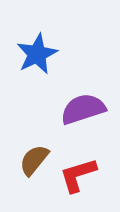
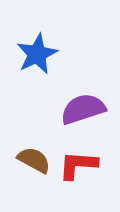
brown semicircle: rotated 80 degrees clockwise
red L-shape: moved 10 px up; rotated 21 degrees clockwise
